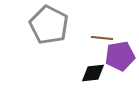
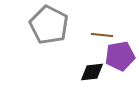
brown line: moved 3 px up
black diamond: moved 1 px left, 1 px up
